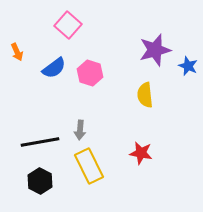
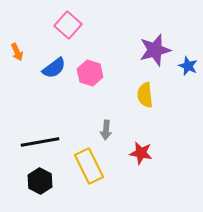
gray arrow: moved 26 px right
